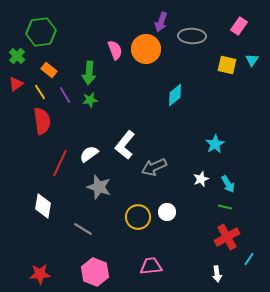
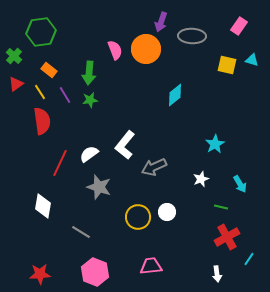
green cross: moved 3 px left
cyan triangle: rotated 48 degrees counterclockwise
cyan arrow: moved 12 px right
green line: moved 4 px left
gray line: moved 2 px left, 3 px down
